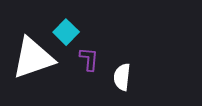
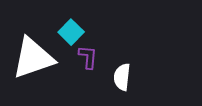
cyan square: moved 5 px right
purple L-shape: moved 1 px left, 2 px up
